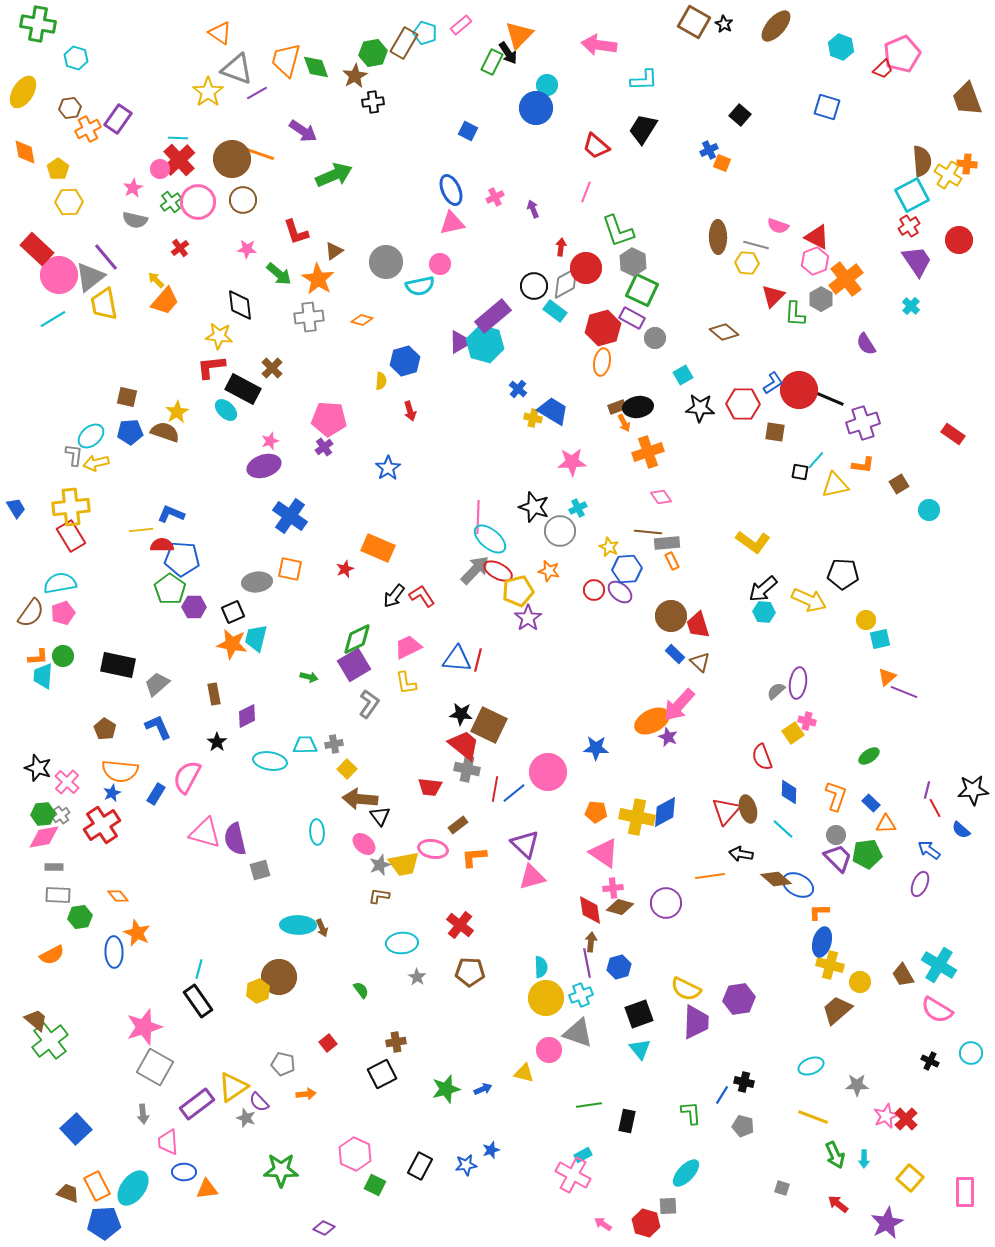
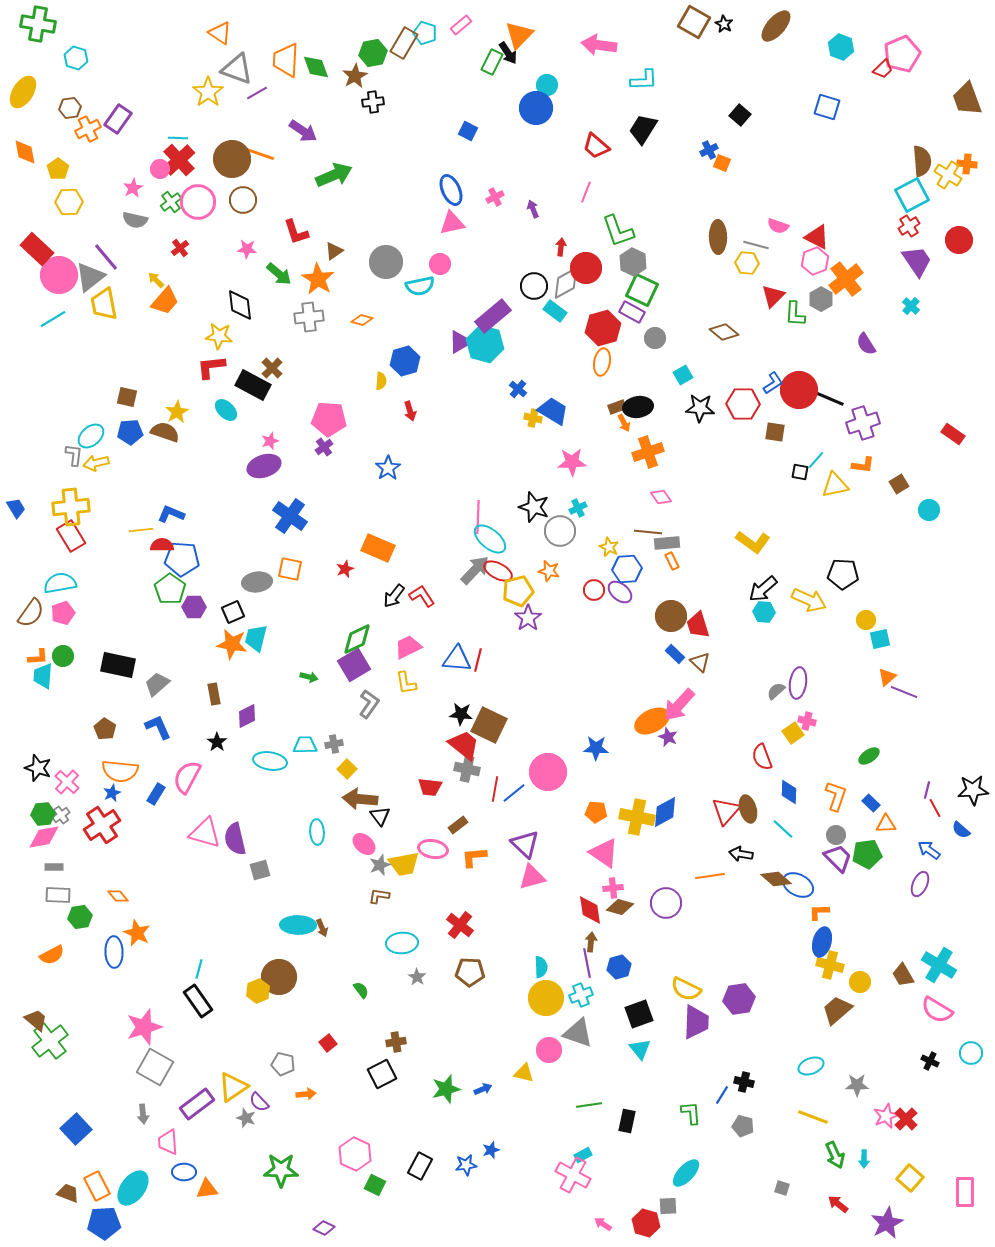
orange trapezoid at (286, 60): rotated 12 degrees counterclockwise
purple rectangle at (632, 318): moved 6 px up
black rectangle at (243, 389): moved 10 px right, 4 px up
